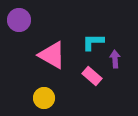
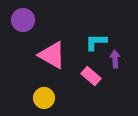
purple circle: moved 4 px right
cyan L-shape: moved 3 px right
pink rectangle: moved 1 px left
